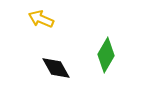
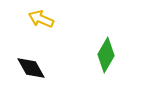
black diamond: moved 25 px left
